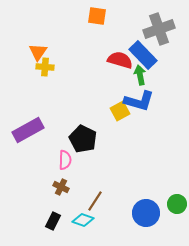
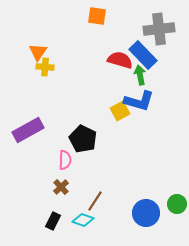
gray cross: rotated 12 degrees clockwise
brown cross: rotated 21 degrees clockwise
